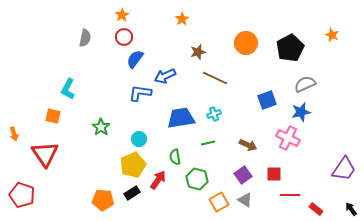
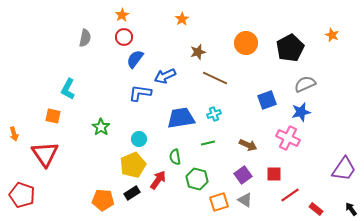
red line at (290, 195): rotated 36 degrees counterclockwise
orange square at (219, 202): rotated 12 degrees clockwise
